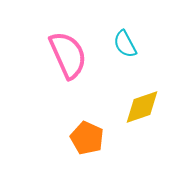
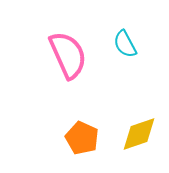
yellow diamond: moved 3 px left, 27 px down
orange pentagon: moved 5 px left
